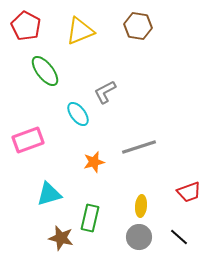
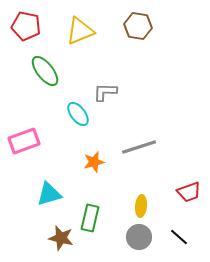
red pentagon: rotated 16 degrees counterclockwise
gray L-shape: rotated 30 degrees clockwise
pink rectangle: moved 4 px left, 1 px down
